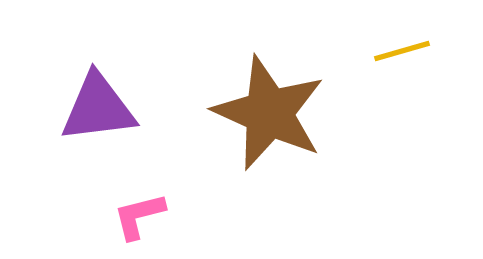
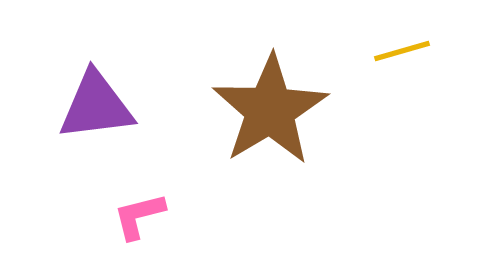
purple triangle: moved 2 px left, 2 px up
brown star: moved 1 px right, 3 px up; rotated 17 degrees clockwise
